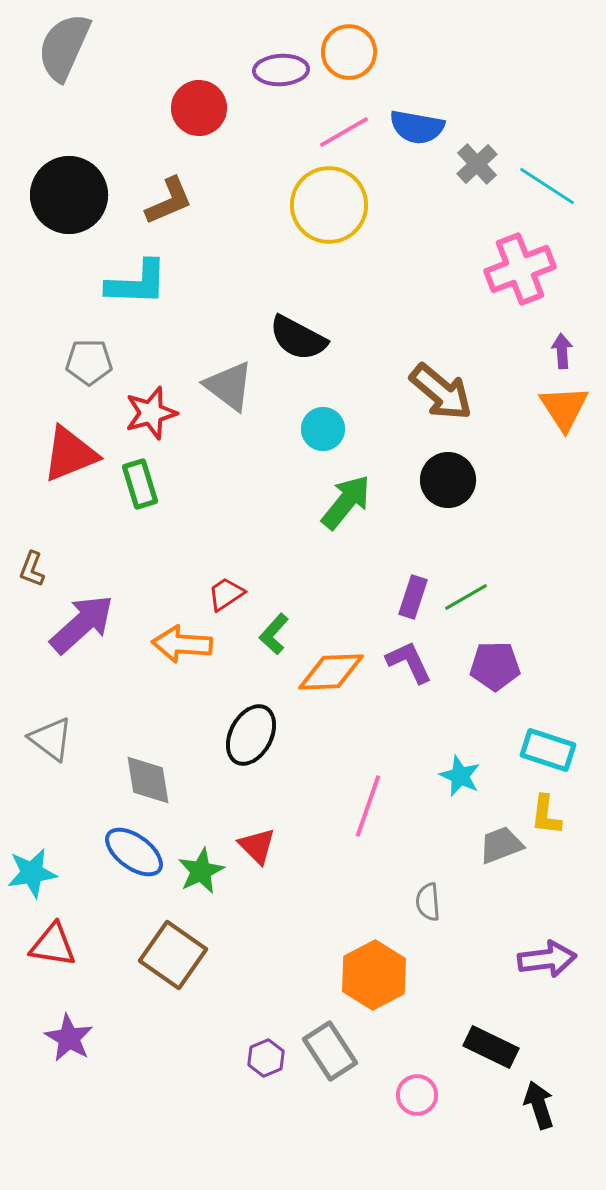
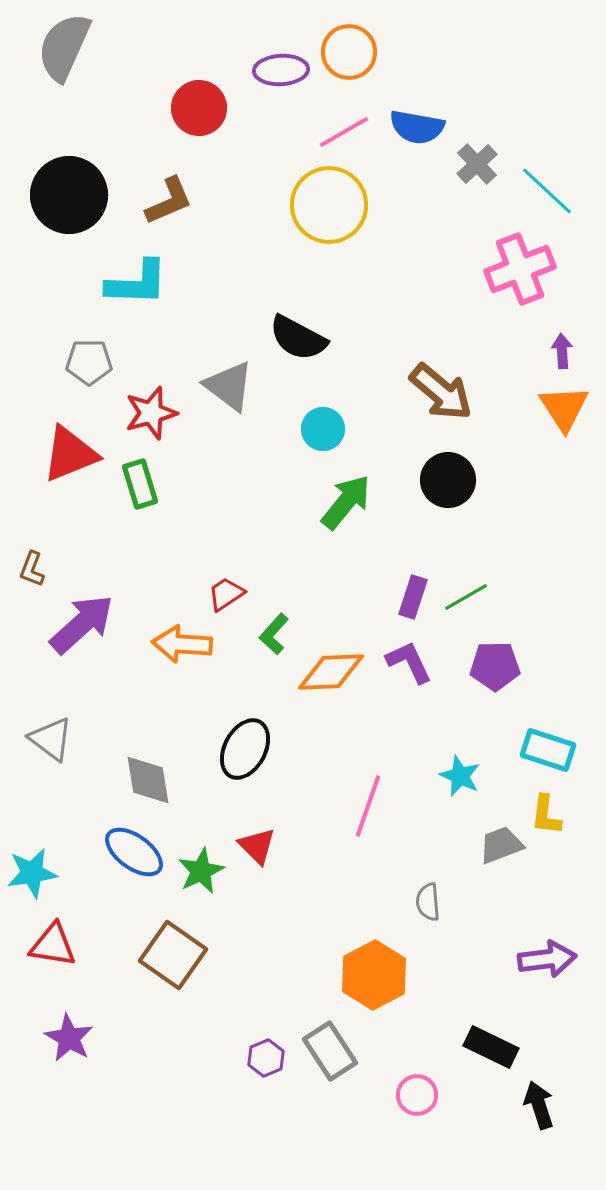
cyan line at (547, 186): moved 5 px down; rotated 10 degrees clockwise
black ellipse at (251, 735): moved 6 px left, 14 px down
